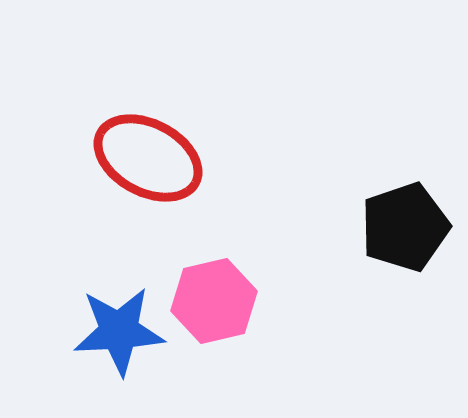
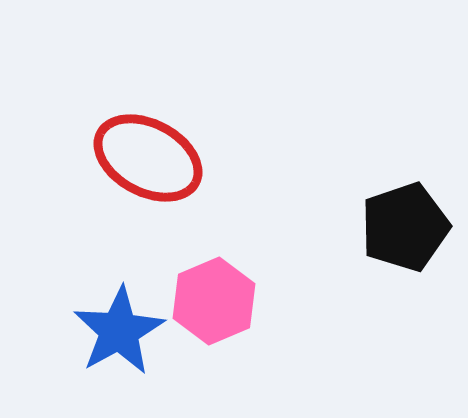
pink hexagon: rotated 10 degrees counterclockwise
blue star: rotated 26 degrees counterclockwise
